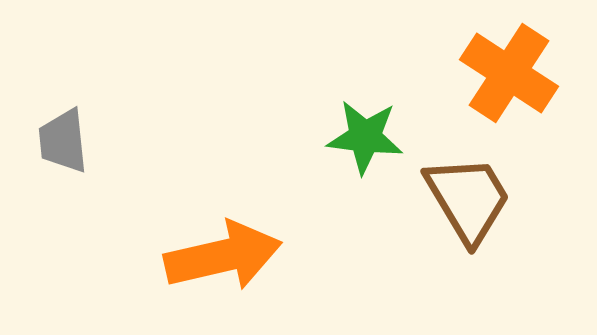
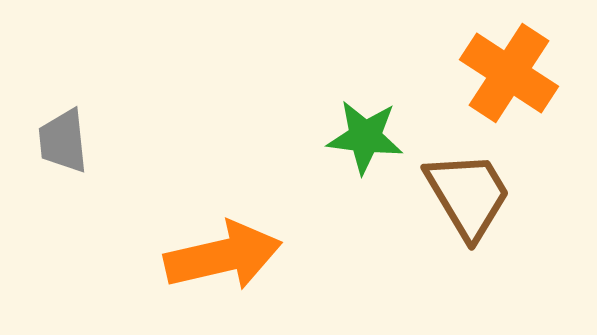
brown trapezoid: moved 4 px up
